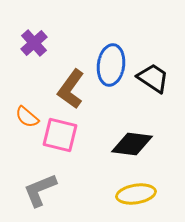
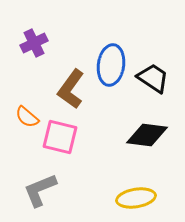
purple cross: rotated 16 degrees clockwise
pink square: moved 2 px down
black diamond: moved 15 px right, 9 px up
yellow ellipse: moved 4 px down
